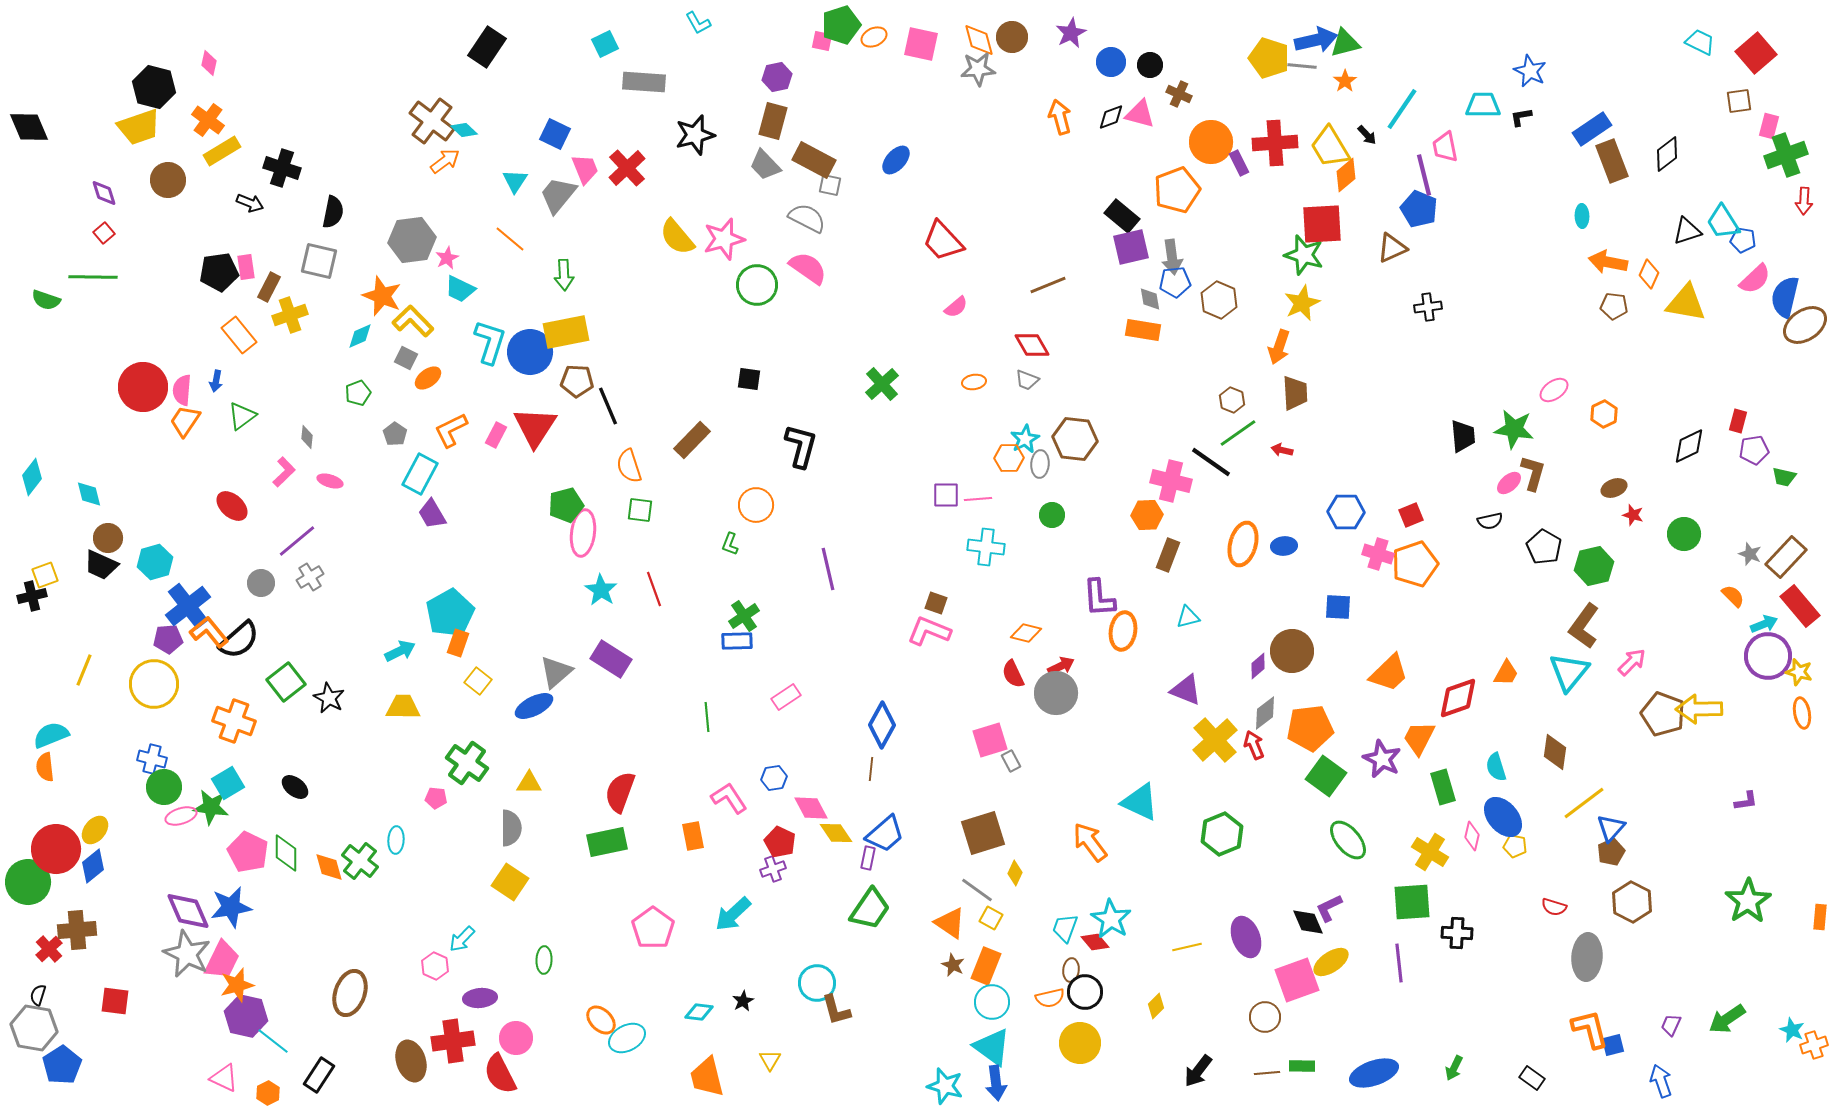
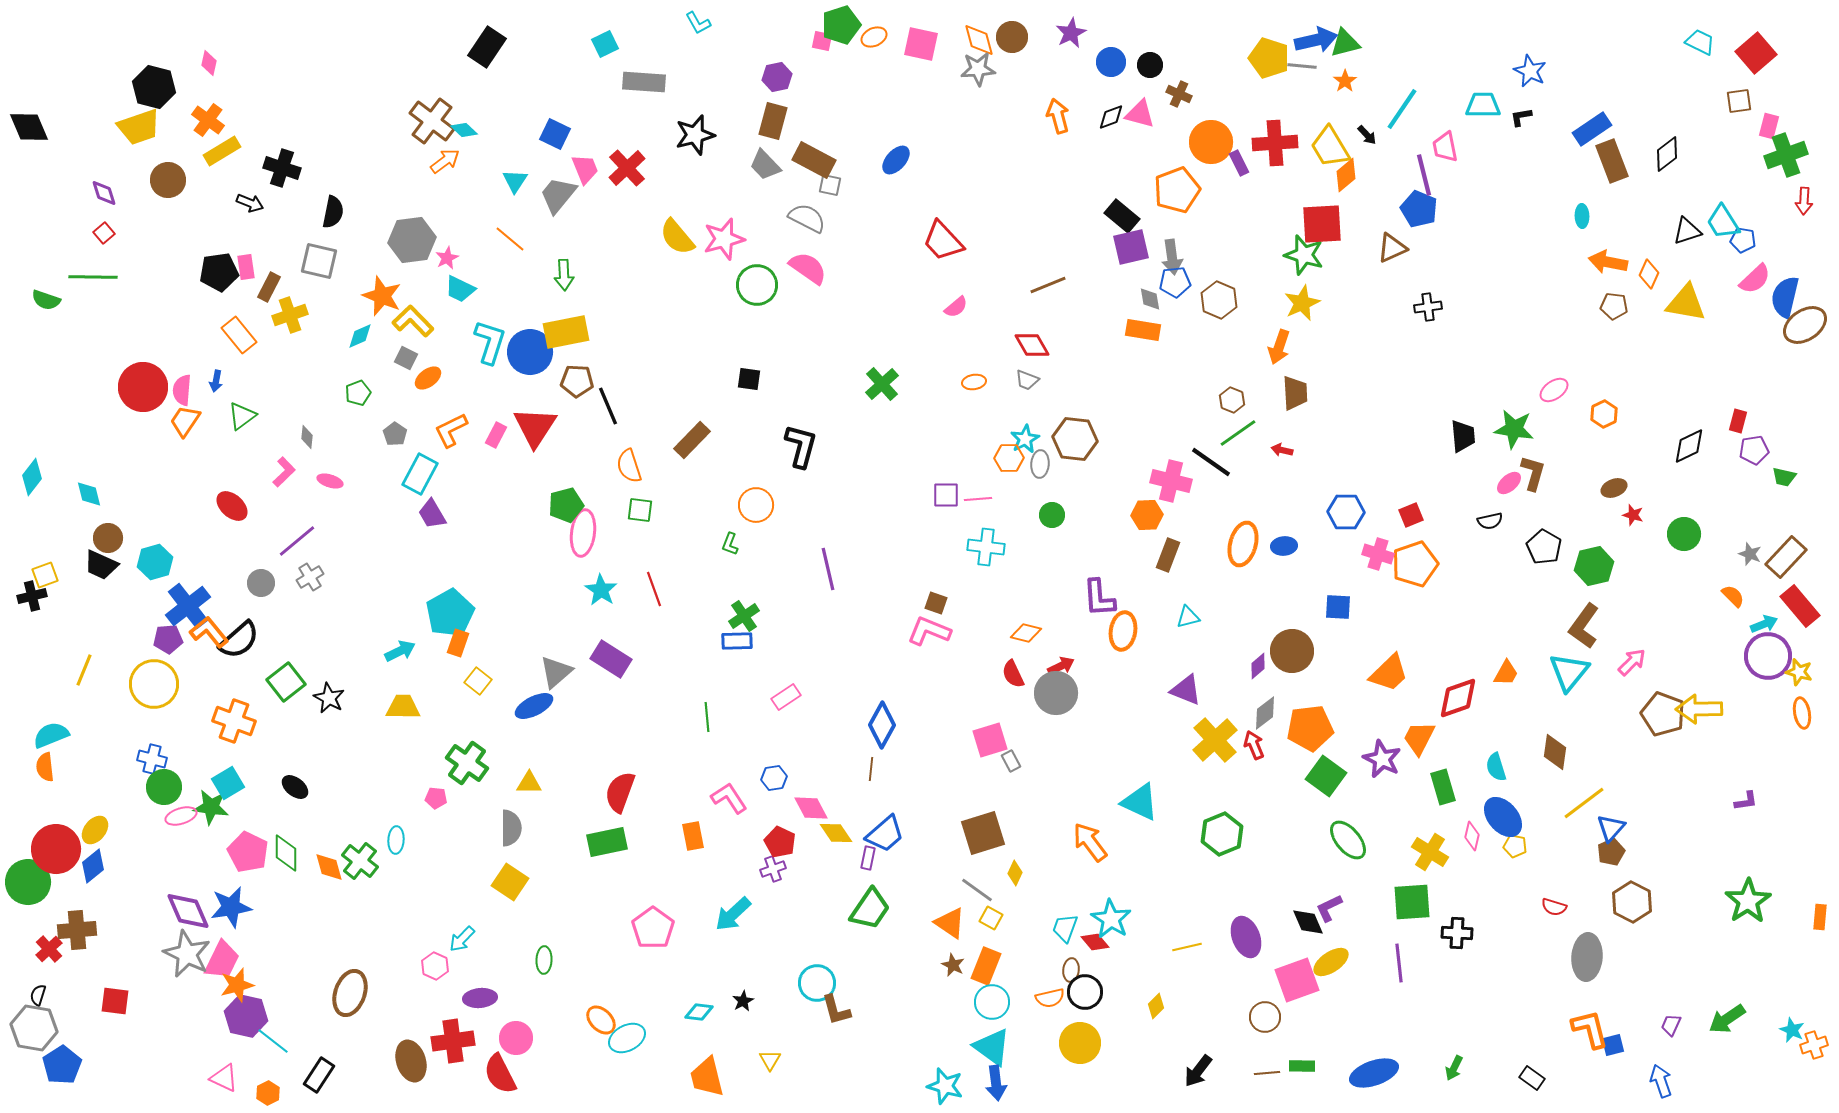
orange arrow at (1060, 117): moved 2 px left, 1 px up
